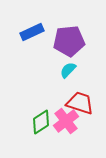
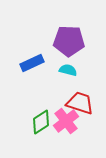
blue rectangle: moved 31 px down
purple pentagon: rotated 8 degrees clockwise
cyan semicircle: rotated 60 degrees clockwise
